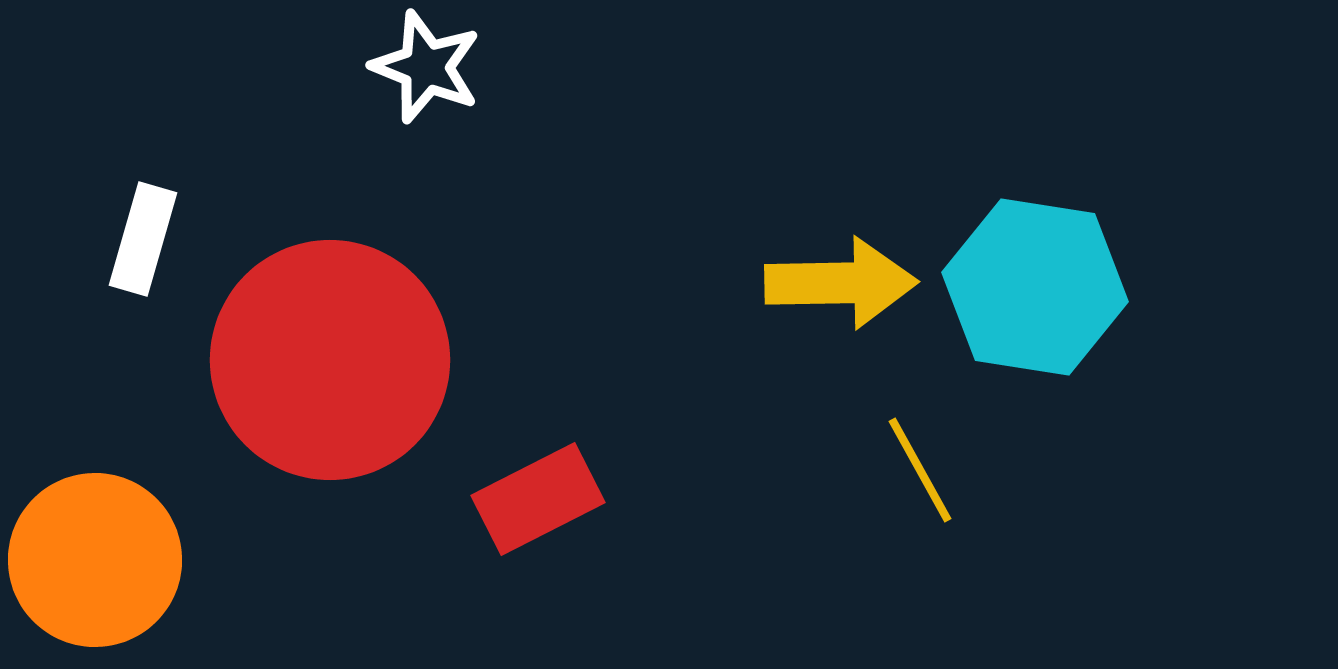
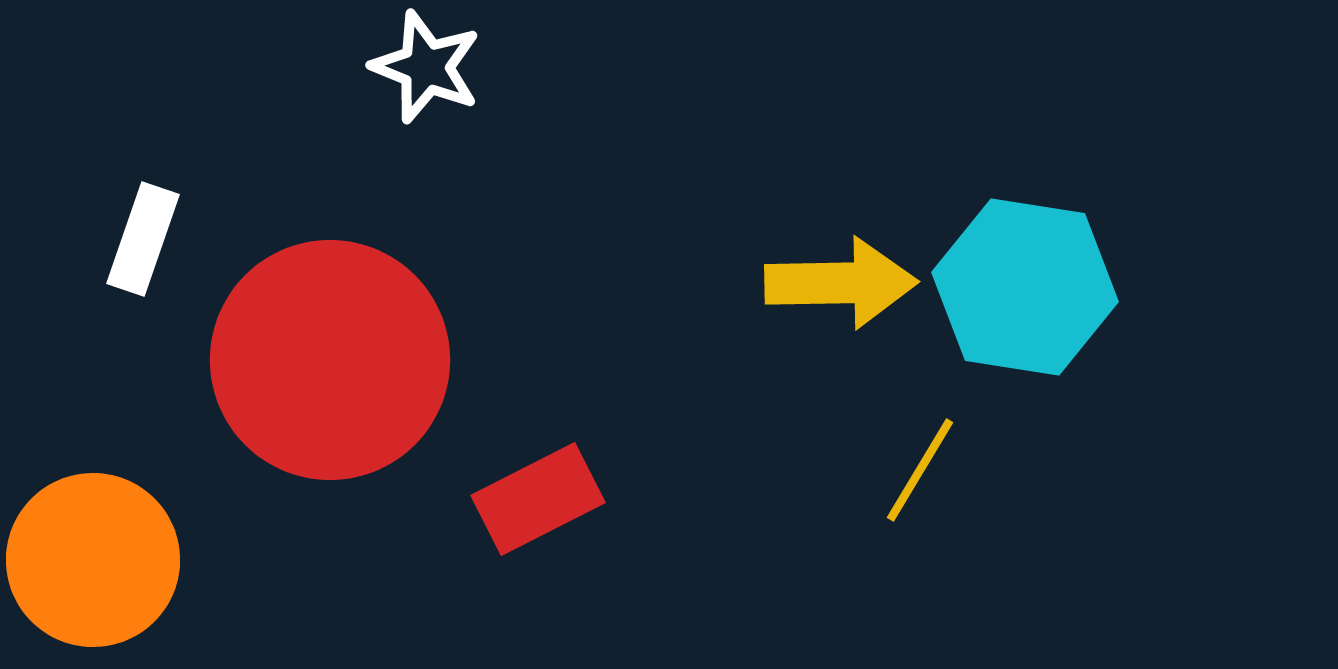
white rectangle: rotated 3 degrees clockwise
cyan hexagon: moved 10 px left
yellow line: rotated 60 degrees clockwise
orange circle: moved 2 px left
